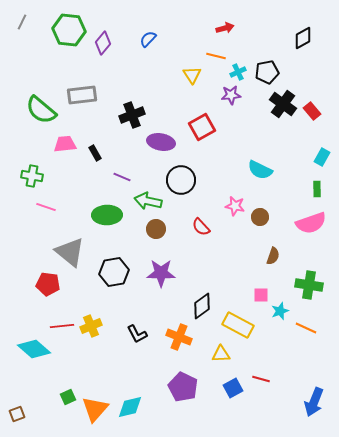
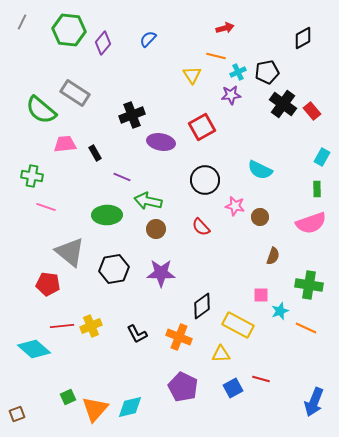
gray rectangle at (82, 95): moved 7 px left, 2 px up; rotated 40 degrees clockwise
black circle at (181, 180): moved 24 px right
black hexagon at (114, 272): moved 3 px up
